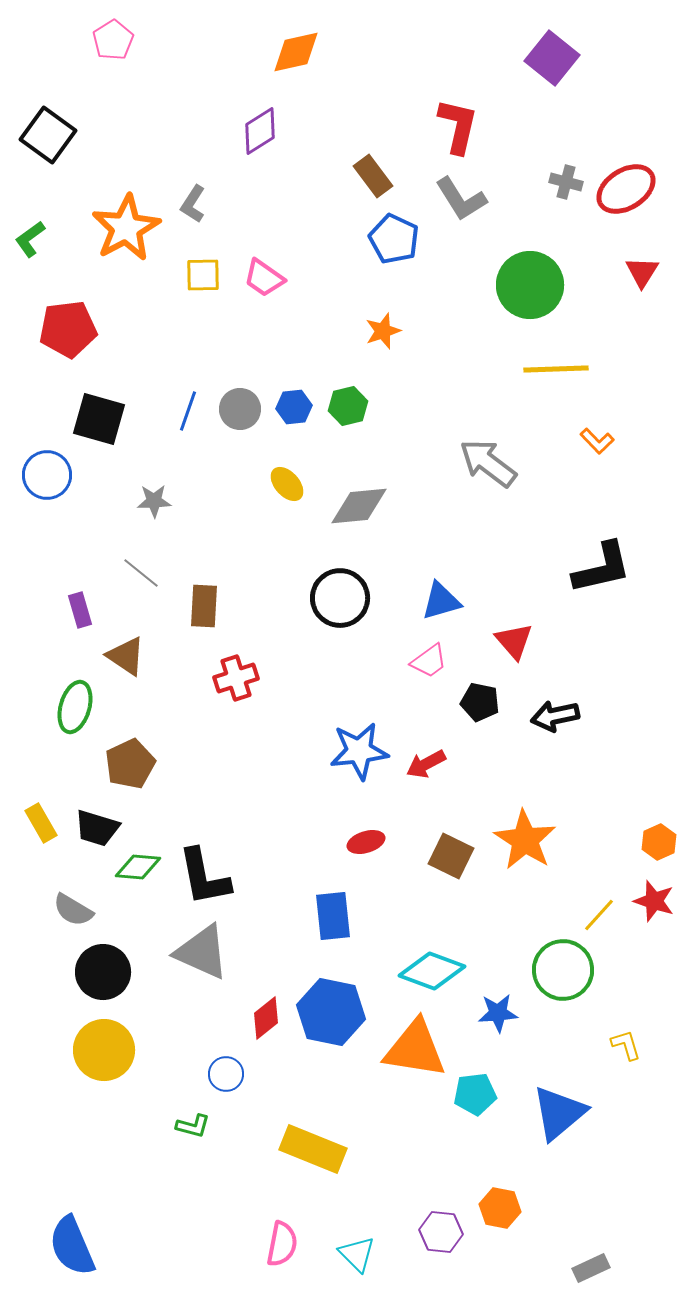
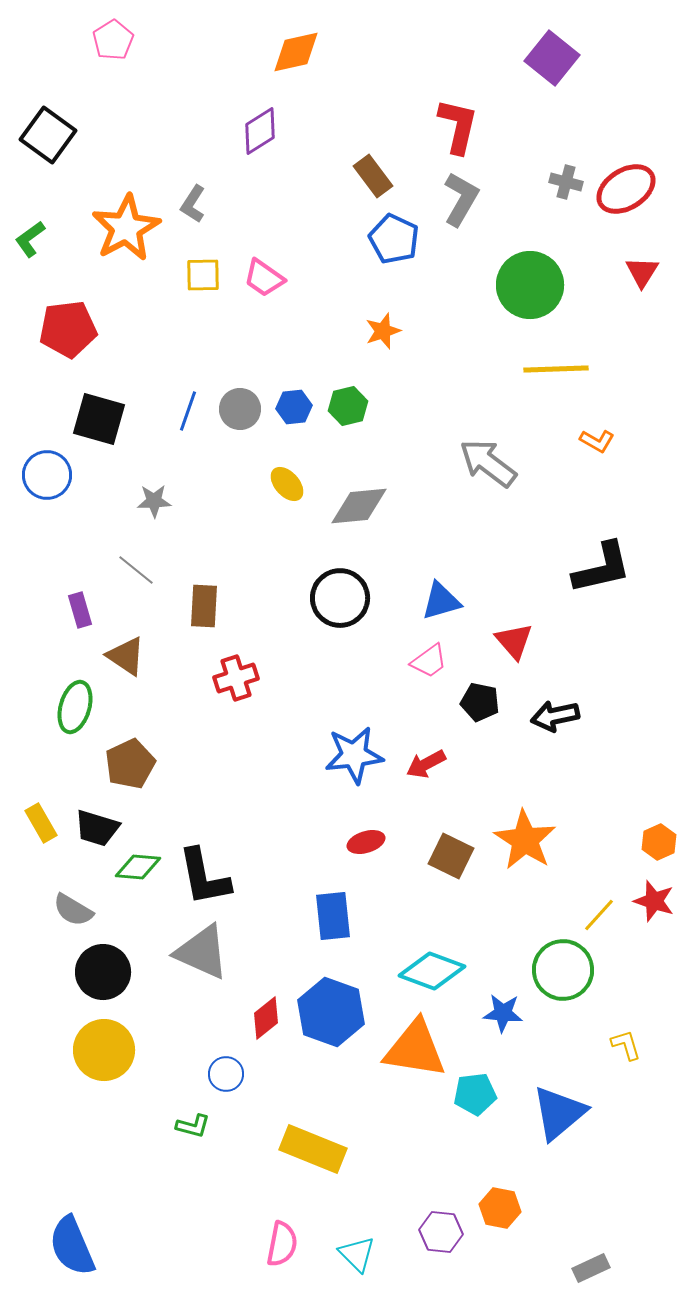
gray L-shape at (461, 199): rotated 118 degrees counterclockwise
orange L-shape at (597, 441): rotated 16 degrees counterclockwise
gray line at (141, 573): moved 5 px left, 3 px up
blue star at (359, 751): moved 5 px left, 4 px down
blue hexagon at (331, 1012): rotated 8 degrees clockwise
blue star at (498, 1013): moved 5 px right; rotated 9 degrees clockwise
